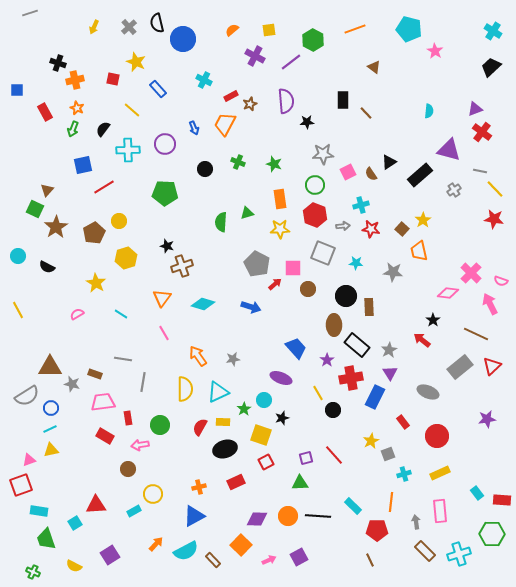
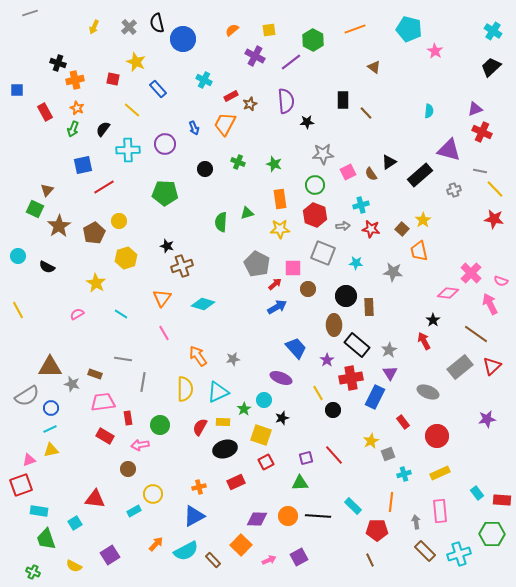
red cross at (482, 132): rotated 12 degrees counterclockwise
gray cross at (454, 190): rotated 16 degrees clockwise
brown star at (56, 227): moved 3 px right, 1 px up
blue arrow at (251, 307): moved 26 px right; rotated 48 degrees counterclockwise
brown line at (476, 334): rotated 10 degrees clockwise
red arrow at (422, 340): moved 2 px right, 1 px down; rotated 24 degrees clockwise
red triangle at (96, 505): moved 1 px left, 6 px up; rotated 10 degrees clockwise
